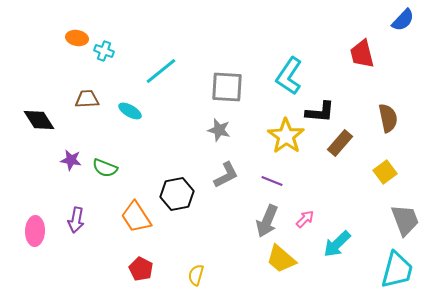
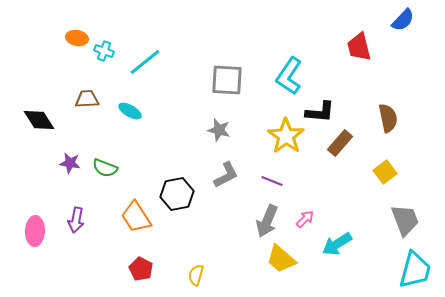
red trapezoid: moved 3 px left, 7 px up
cyan line: moved 16 px left, 9 px up
gray square: moved 7 px up
purple star: moved 1 px left, 3 px down
cyan arrow: rotated 12 degrees clockwise
cyan trapezoid: moved 18 px right
